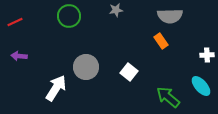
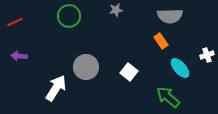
white cross: rotated 16 degrees counterclockwise
cyan ellipse: moved 21 px left, 18 px up
